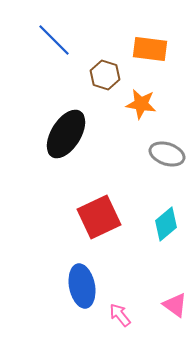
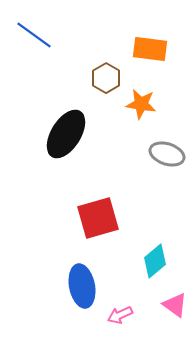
blue line: moved 20 px left, 5 px up; rotated 9 degrees counterclockwise
brown hexagon: moved 1 px right, 3 px down; rotated 12 degrees clockwise
red square: moved 1 px left, 1 px down; rotated 9 degrees clockwise
cyan diamond: moved 11 px left, 37 px down
pink arrow: rotated 75 degrees counterclockwise
